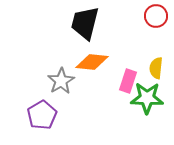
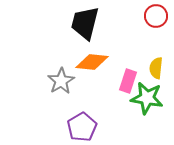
green star: rotated 8 degrees clockwise
purple pentagon: moved 40 px right, 12 px down
